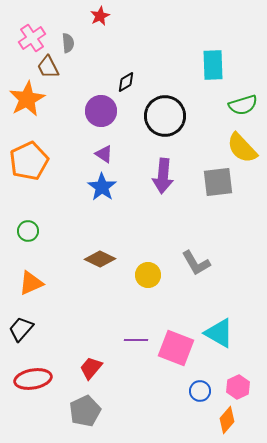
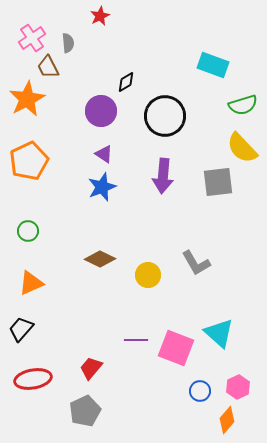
cyan rectangle: rotated 68 degrees counterclockwise
blue star: rotated 16 degrees clockwise
cyan triangle: rotated 12 degrees clockwise
